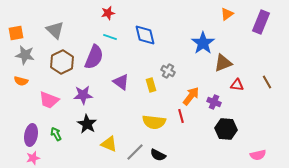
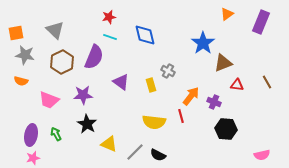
red star: moved 1 px right, 4 px down
pink semicircle: moved 4 px right
